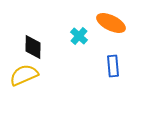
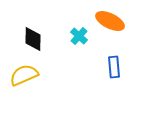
orange ellipse: moved 1 px left, 2 px up
black diamond: moved 8 px up
blue rectangle: moved 1 px right, 1 px down
